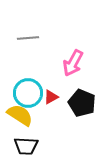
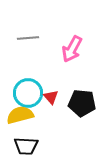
pink arrow: moved 1 px left, 14 px up
red triangle: rotated 42 degrees counterclockwise
black pentagon: rotated 16 degrees counterclockwise
yellow semicircle: rotated 48 degrees counterclockwise
